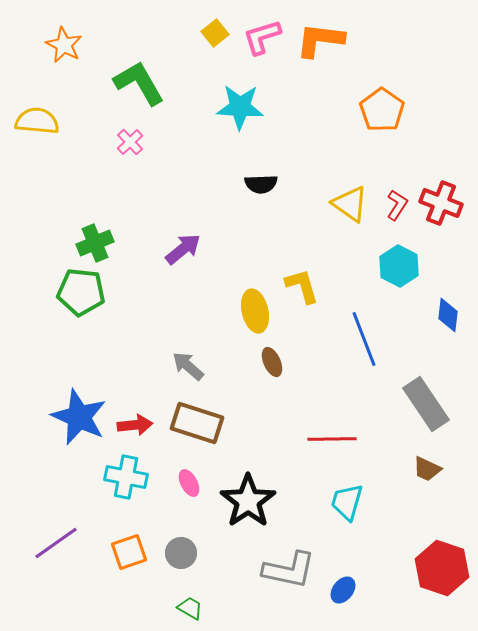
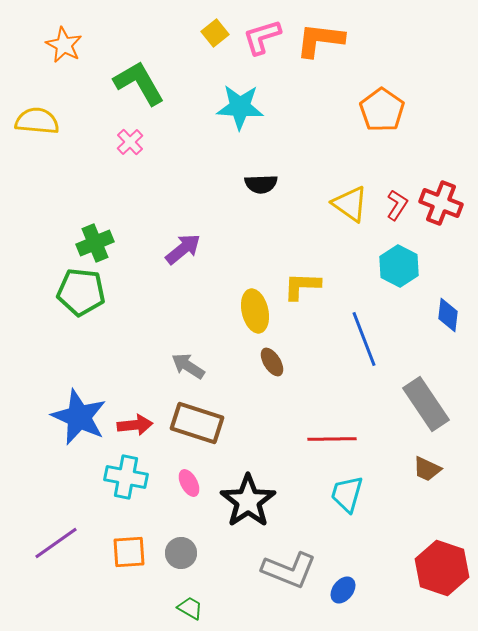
yellow L-shape: rotated 72 degrees counterclockwise
brown ellipse: rotated 8 degrees counterclockwise
gray arrow: rotated 8 degrees counterclockwise
cyan trapezoid: moved 8 px up
orange square: rotated 15 degrees clockwise
gray L-shape: rotated 10 degrees clockwise
